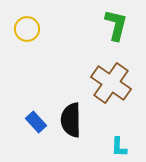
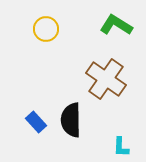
green L-shape: rotated 72 degrees counterclockwise
yellow circle: moved 19 px right
brown cross: moved 5 px left, 4 px up
cyan L-shape: moved 2 px right
